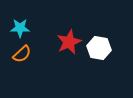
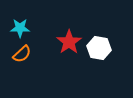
red star: rotated 10 degrees counterclockwise
